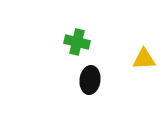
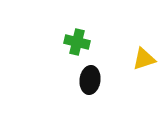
yellow triangle: rotated 15 degrees counterclockwise
